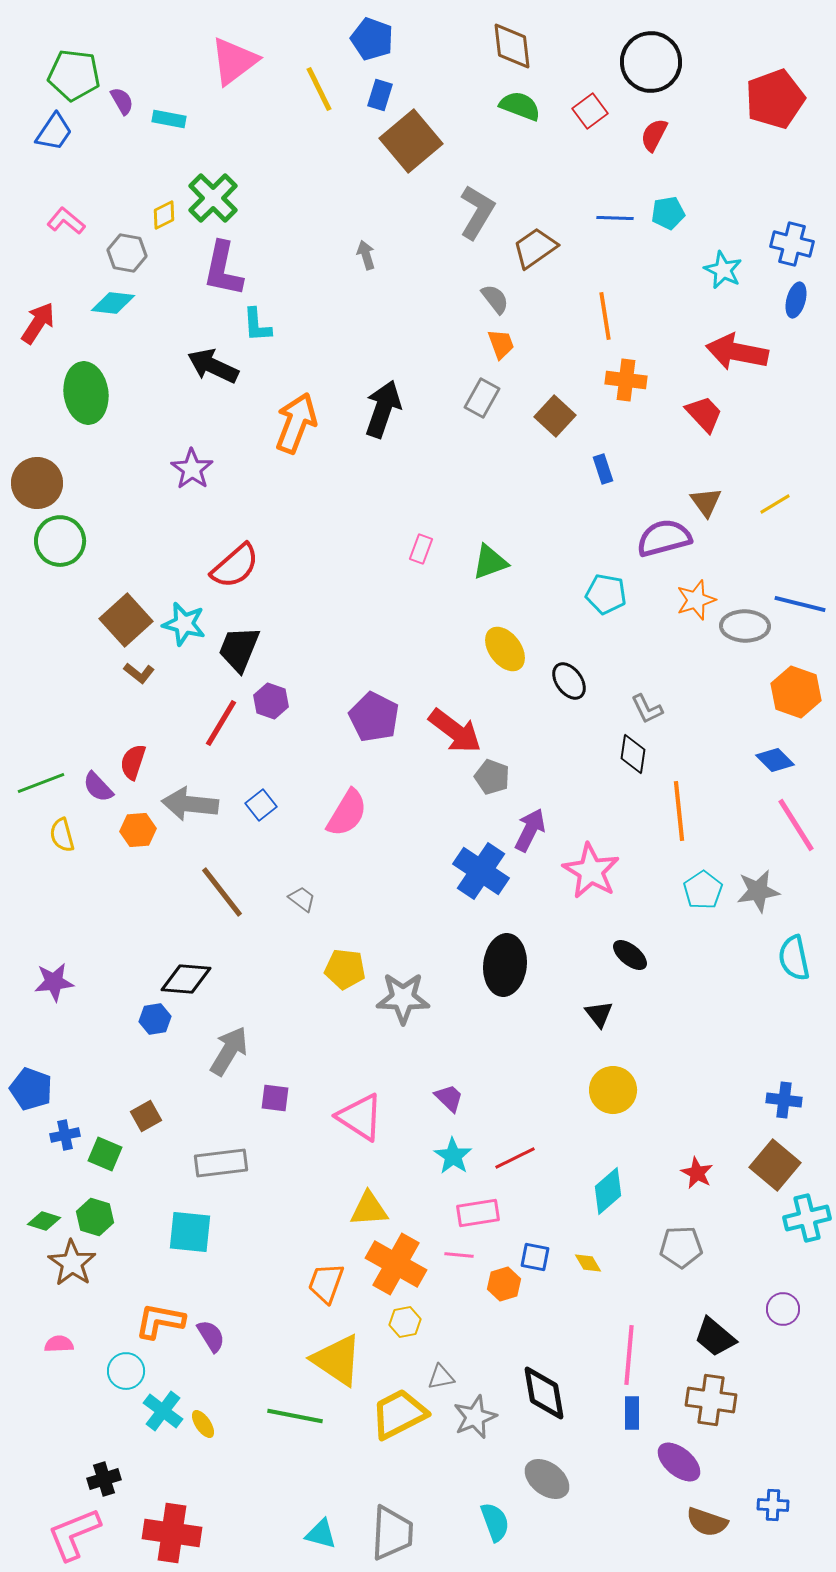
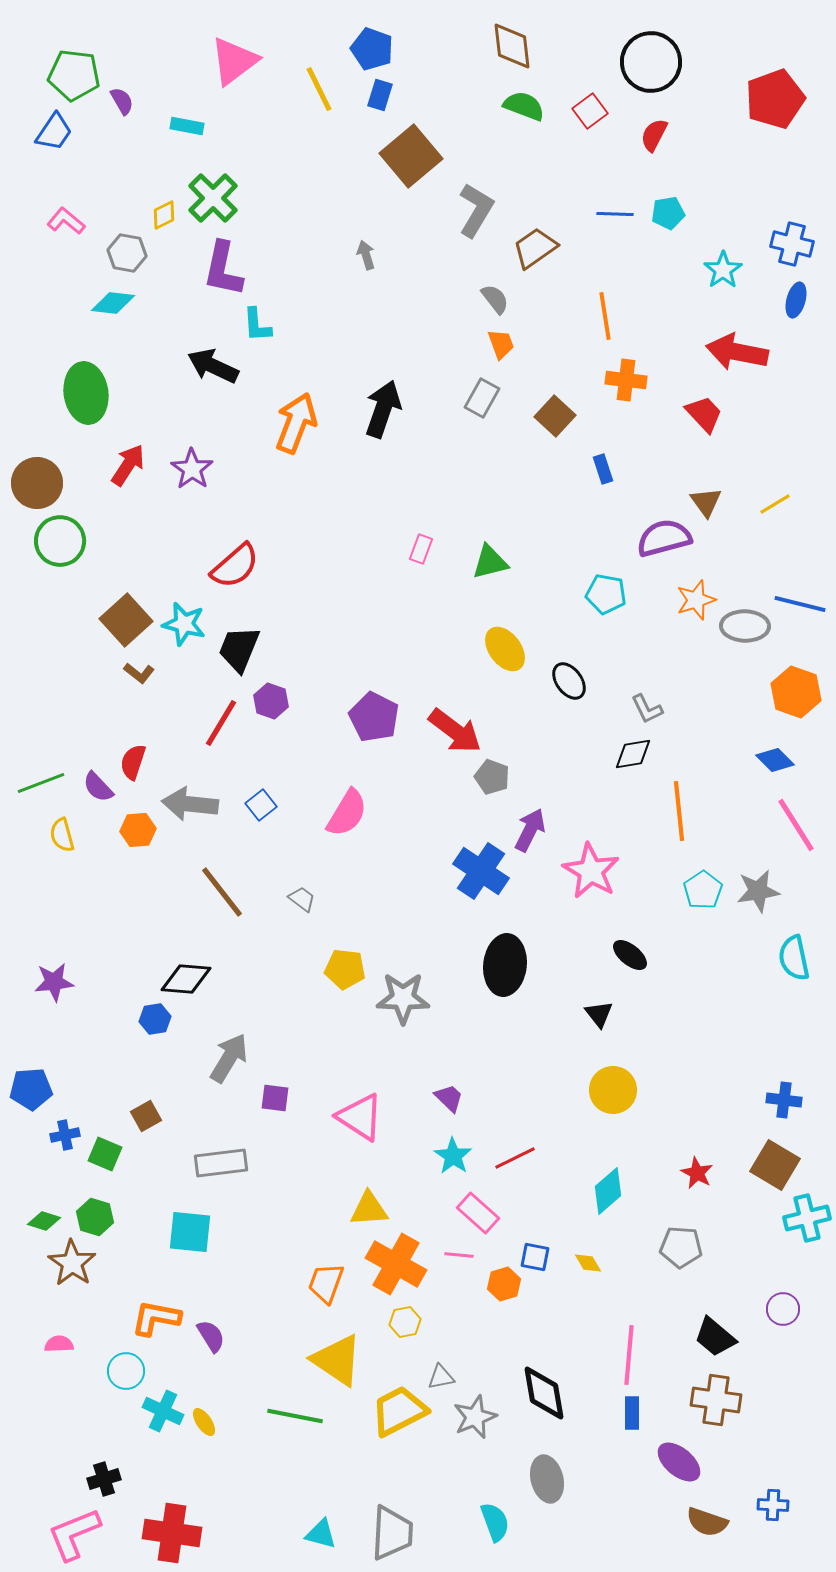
blue pentagon at (372, 39): moved 10 px down
green semicircle at (520, 106): moved 4 px right
cyan rectangle at (169, 119): moved 18 px right, 7 px down
brown square at (411, 141): moved 15 px down
gray L-shape at (477, 212): moved 1 px left, 2 px up
blue line at (615, 218): moved 4 px up
cyan star at (723, 270): rotated 12 degrees clockwise
red arrow at (38, 323): moved 90 px right, 142 px down
green triangle at (490, 562): rotated 6 degrees clockwise
black diamond at (633, 754): rotated 72 degrees clockwise
gray arrow at (229, 1051): moved 7 px down
blue pentagon at (31, 1089): rotated 24 degrees counterclockwise
brown square at (775, 1165): rotated 9 degrees counterclockwise
pink rectangle at (478, 1213): rotated 51 degrees clockwise
gray pentagon at (681, 1247): rotated 6 degrees clockwise
orange L-shape at (160, 1321): moved 4 px left, 3 px up
brown cross at (711, 1400): moved 5 px right
cyan cross at (163, 1411): rotated 12 degrees counterclockwise
yellow trapezoid at (399, 1414): moved 3 px up
yellow ellipse at (203, 1424): moved 1 px right, 2 px up
gray ellipse at (547, 1479): rotated 39 degrees clockwise
